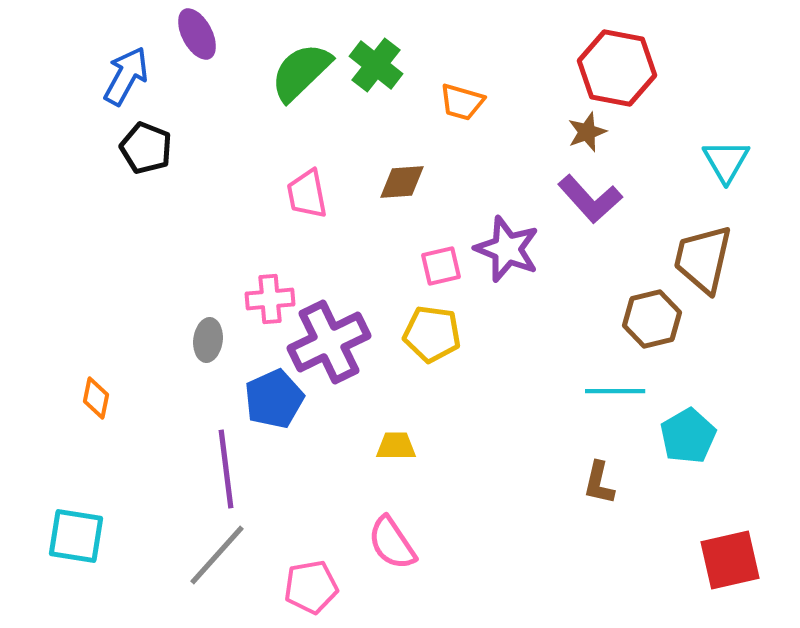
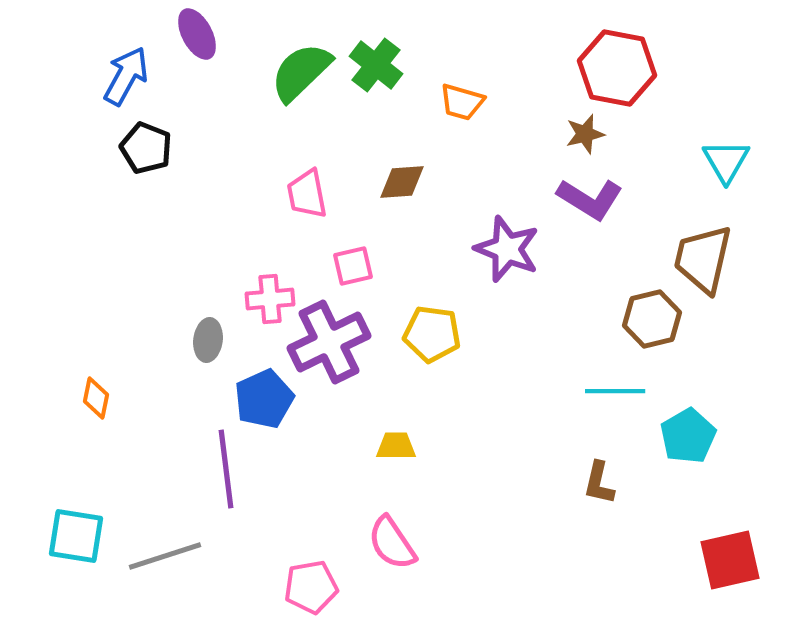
brown star: moved 2 px left, 2 px down; rotated 6 degrees clockwise
purple L-shape: rotated 16 degrees counterclockwise
pink square: moved 88 px left
blue pentagon: moved 10 px left
gray line: moved 52 px left, 1 px down; rotated 30 degrees clockwise
